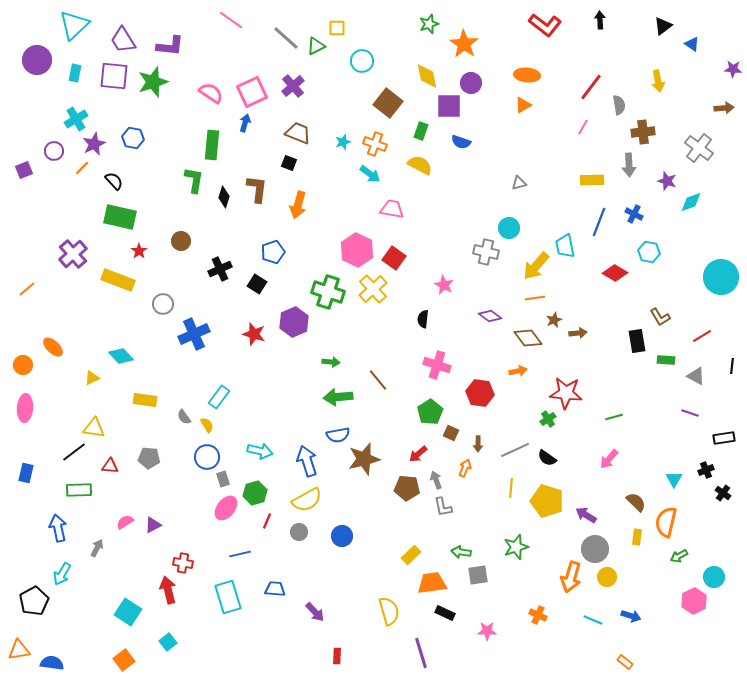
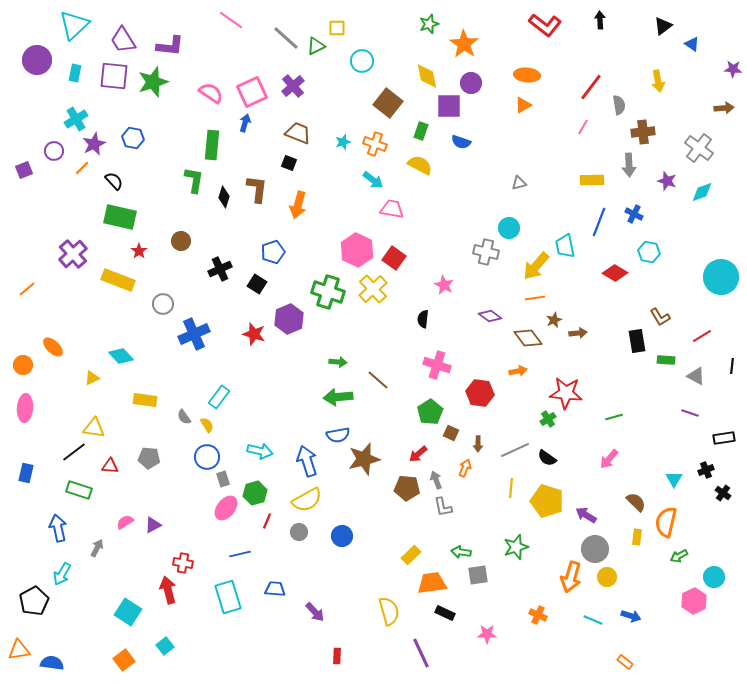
cyan arrow at (370, 174): moved 3 px right, 6 px down
cyan diamond at (691, 202): moved 11 px right, 10 px up
purple hexagon at (294, 322): moved 5 px left, 3 px up
green arrow at (331, 362): moved 7 px right
brown line at (378, 380): rotated 10 degrees counterclockwise
green rectangle at (79, 490): rotated 20 degrees clockwise
pink star at (487, 631): moved 3 px down
cyan square at (168, 642): moved 3 px left, 4 px down
purple line at (421, 653): rotated 8 degrees counterclockwise
